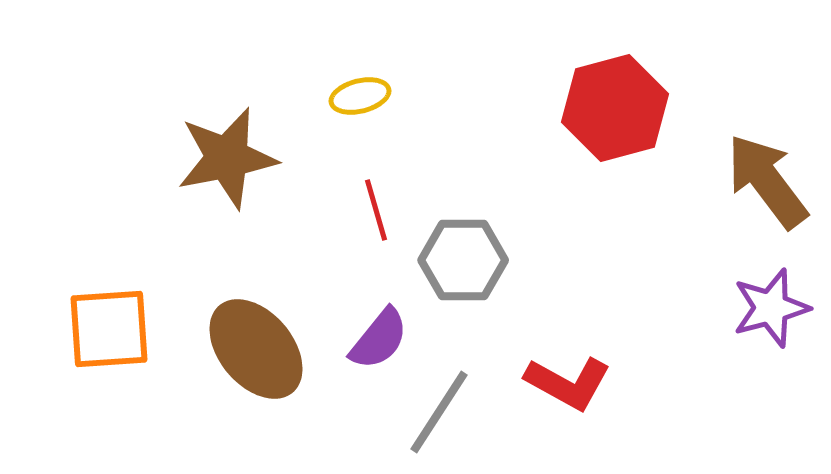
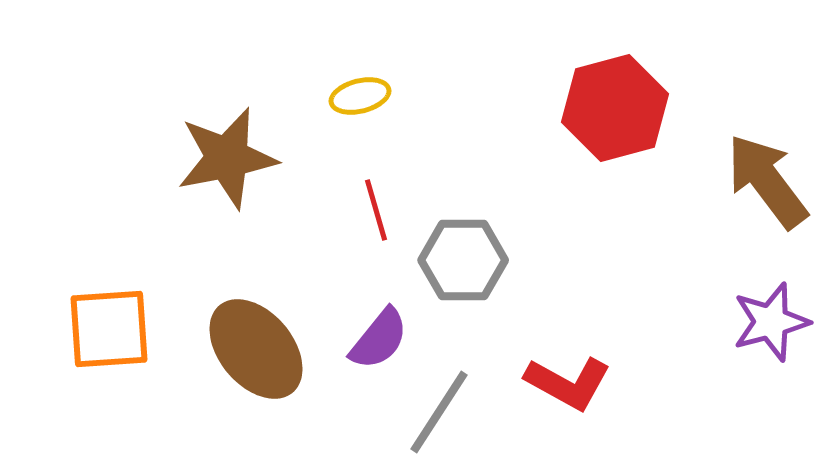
purple star: moved 14 px down
